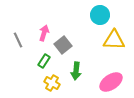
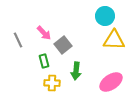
cyan circle: moved 5 px right, 1 px down
pink arrow: rotated 119 degrees clockwise
green rectangle: rotated 48 degrees counterclockwise
yellow cross: rotated 28 degrees counterclockwise
